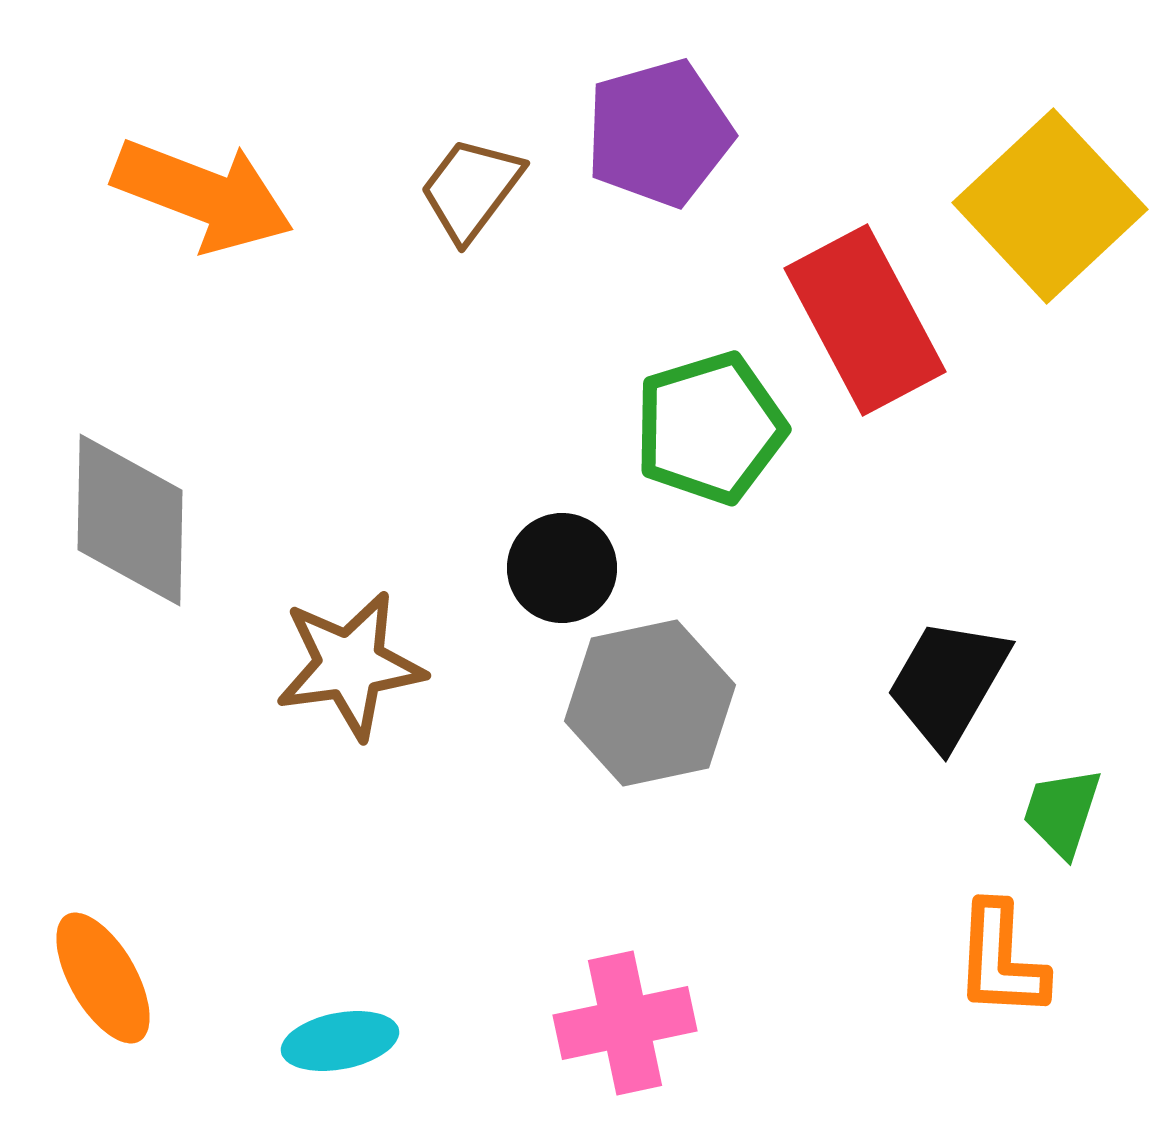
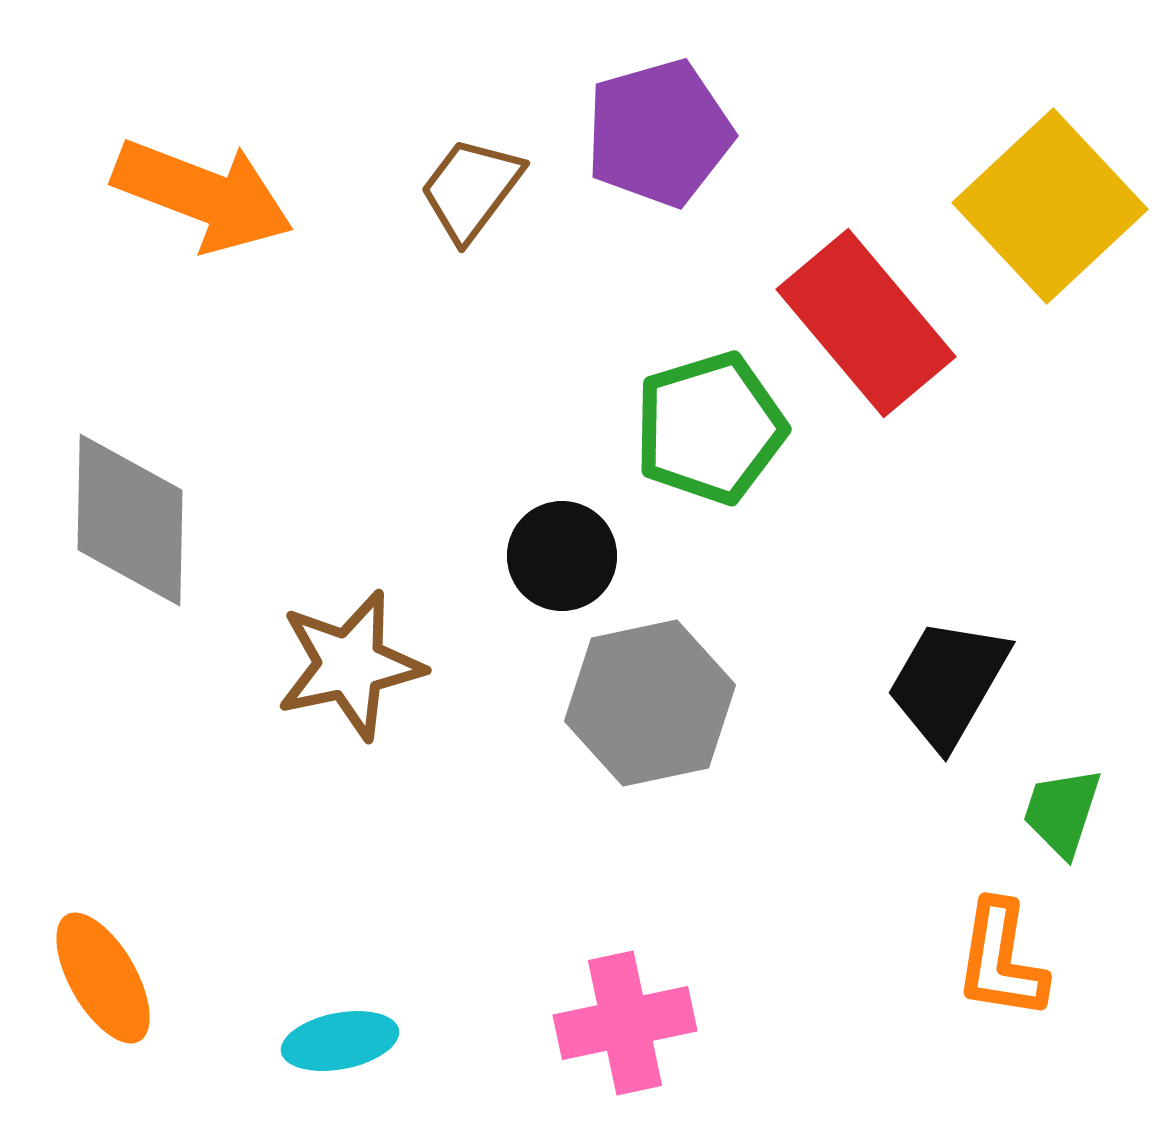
red rectangle: moved 1 px right, 3 px down; rotated 12 degrees counterclockwise
black circle: moved 12 px up
brown star: rotated 4 degrees counterclockwise
orange L-shape: rotated 6 degrees clockwise
